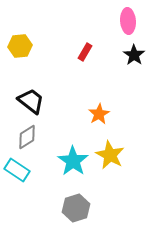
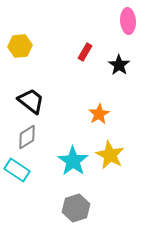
black star: moved 15 px left, 10 px down
